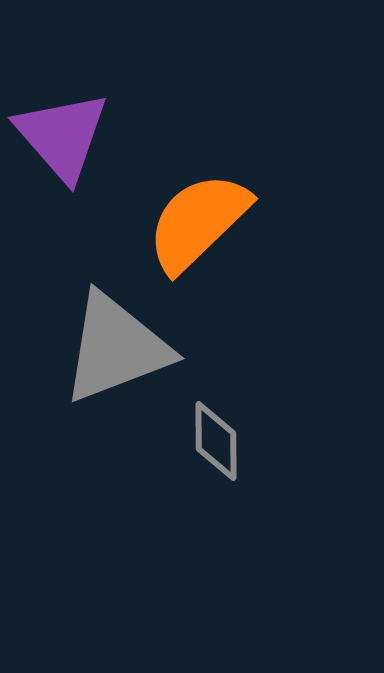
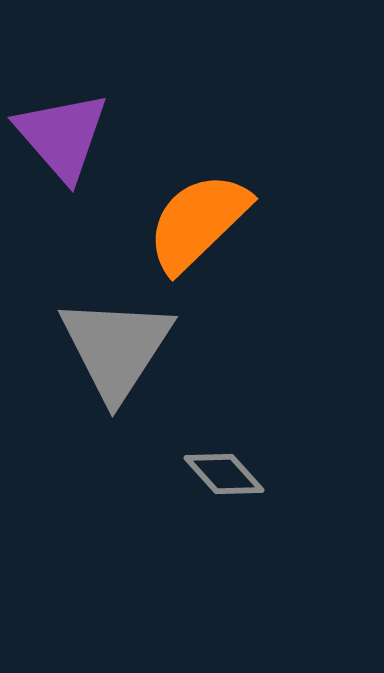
gray triangle: rotated 36 degrees counterclockwise
gray diamond: moved 8 px right, 33 px down; rotated 42 degrees counterclockwise
